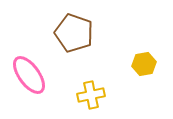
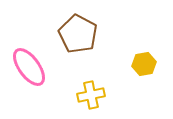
brown pentagon: moved 4 px right, 1 px down; rotated 9 degrees clockwise
pink ellipse: moved 8 px up
